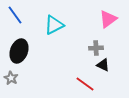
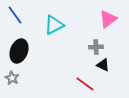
gray cross: moved 1 px up
gray star: moved 1 px right
